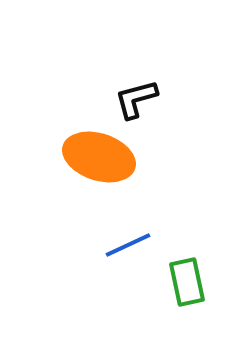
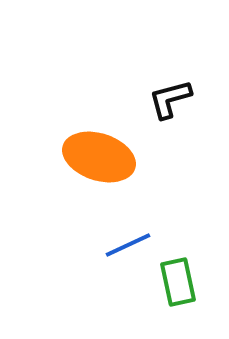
black L-shape: moved 34 px right
green rectangle: moved 9 px left
